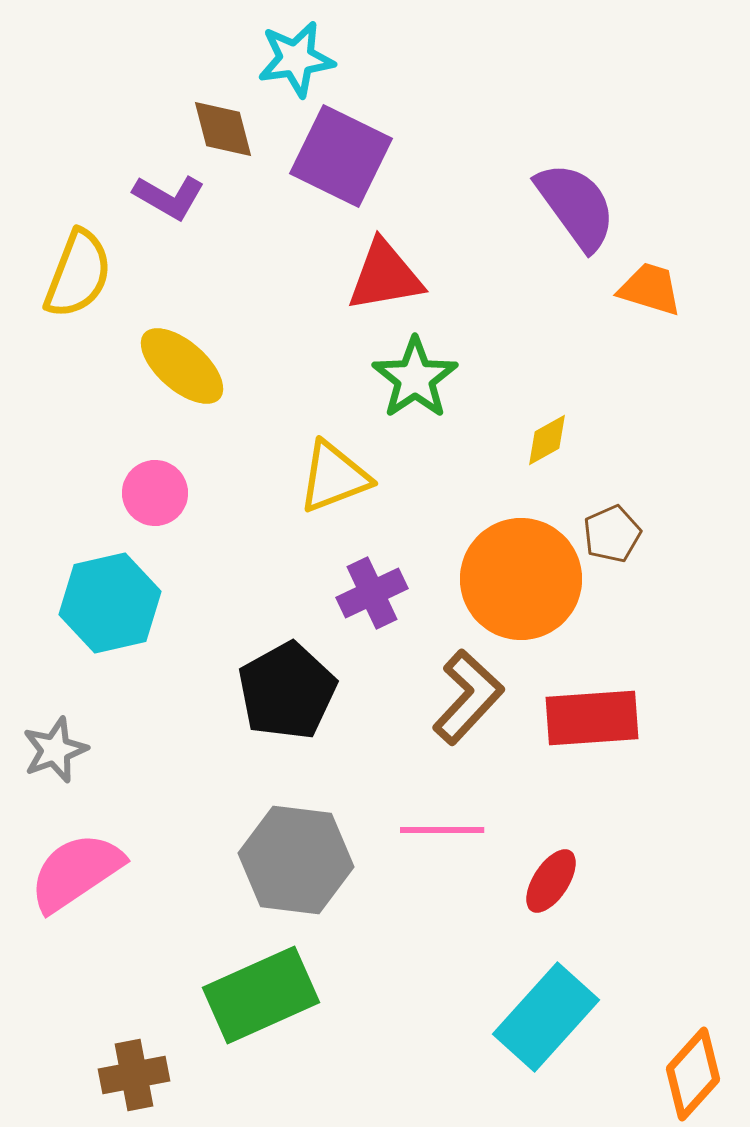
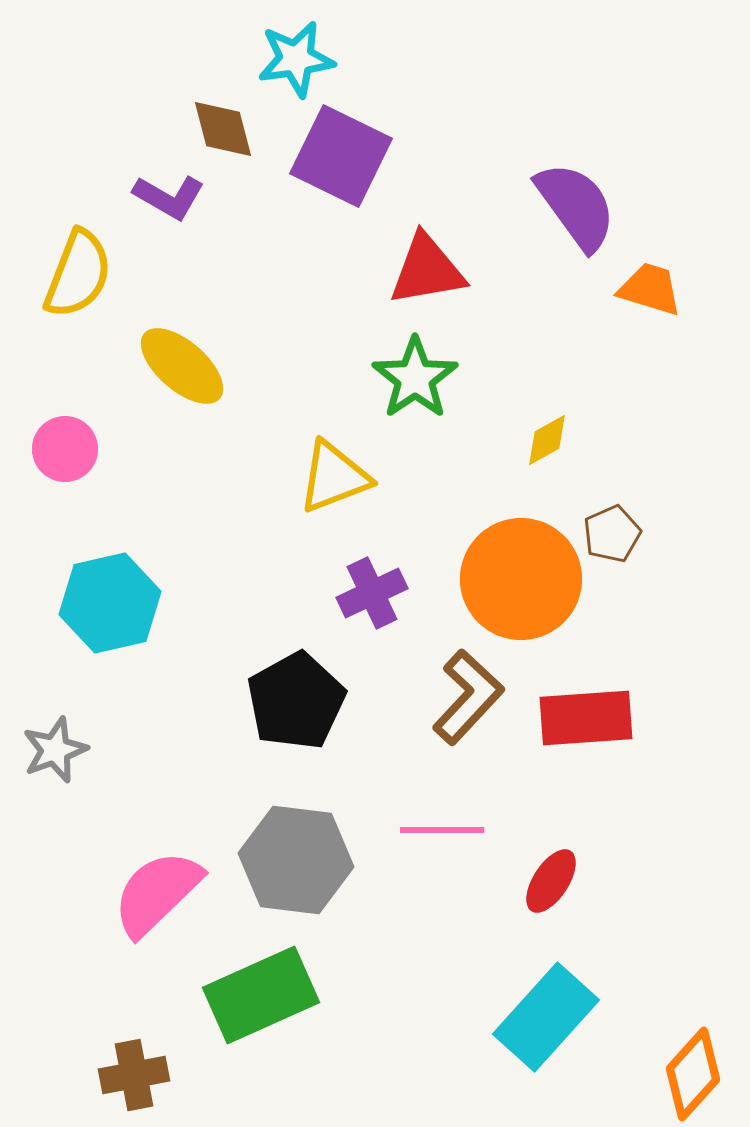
red triangle: moved 42 px right, 6 px up
pink circle: moved 90 px left, 44 px up
black pentagon: moved 9 px right, 10 px down
red rectangle: moved 6 px left
pink semicircle: moved 81 px right, 21 px down; rotated 10 degrees counterclockwise
